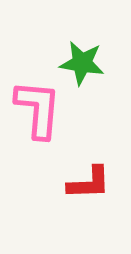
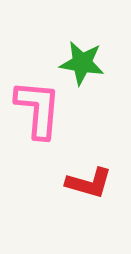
red L-shape: rotated 18 degrees clockwise
